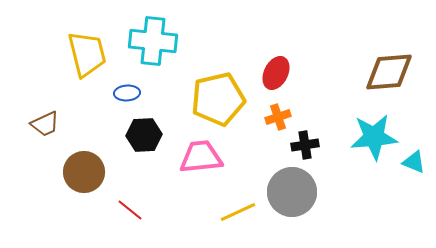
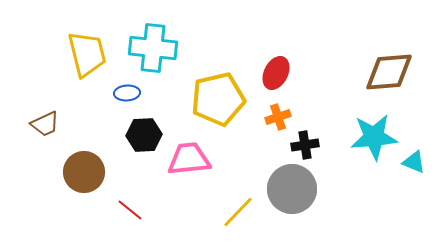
cyan cross: moved 7 px down
pink trapezoid: moved 12 px left, 2 px down
gray circle: moved 3 px up
yellow line: rotated 21 degrees counterclockwise
